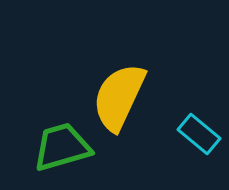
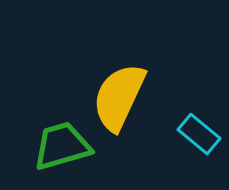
green trapezoid: moved 1 px up
